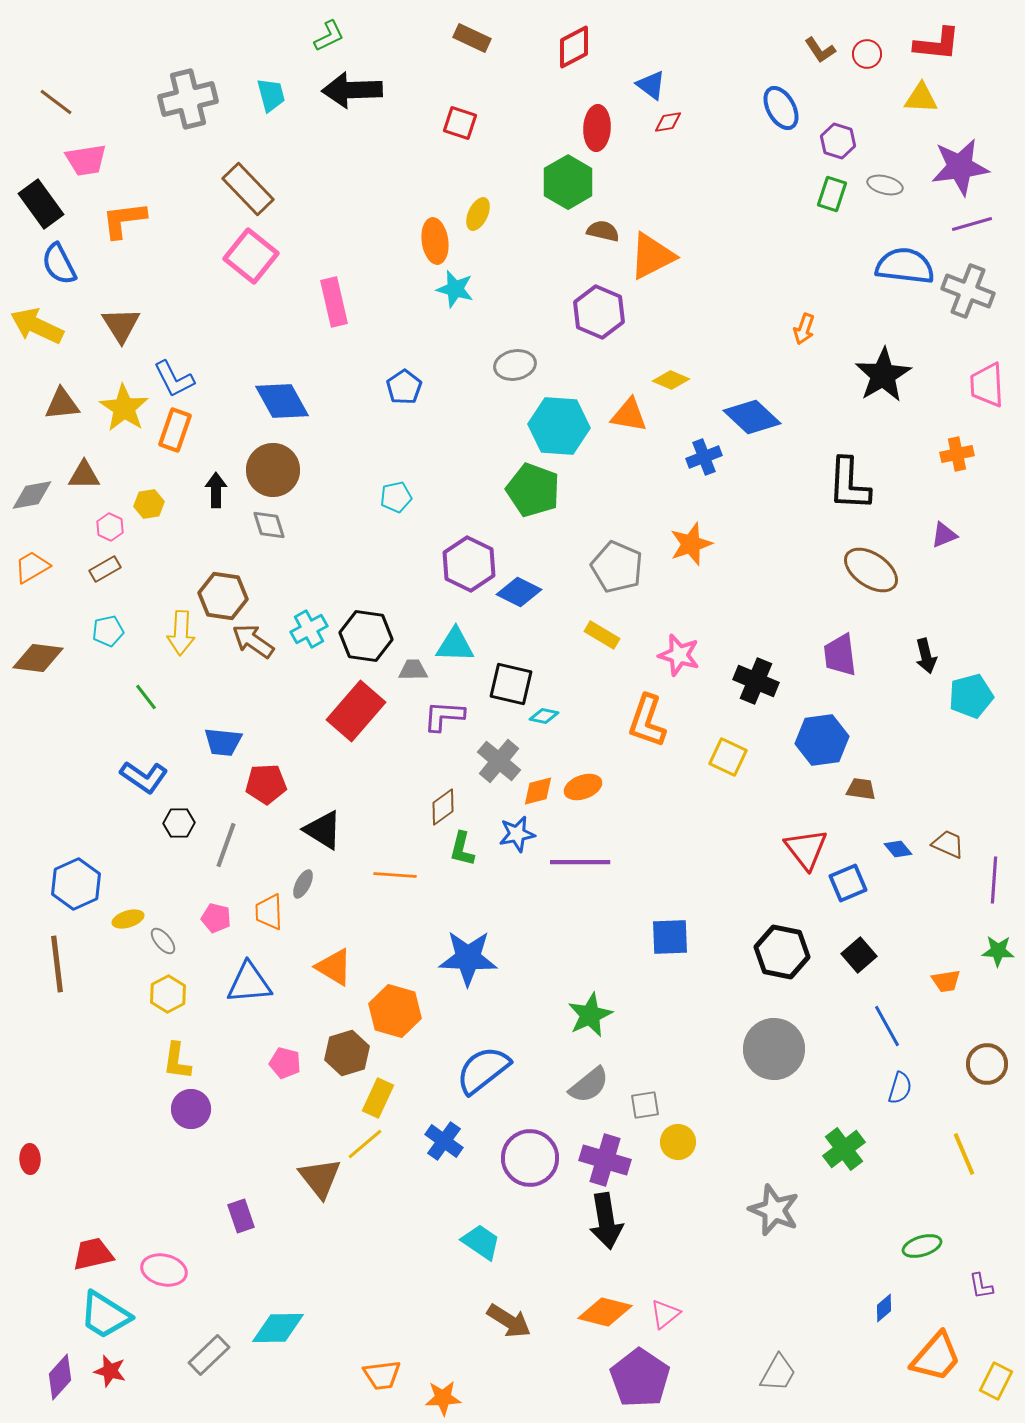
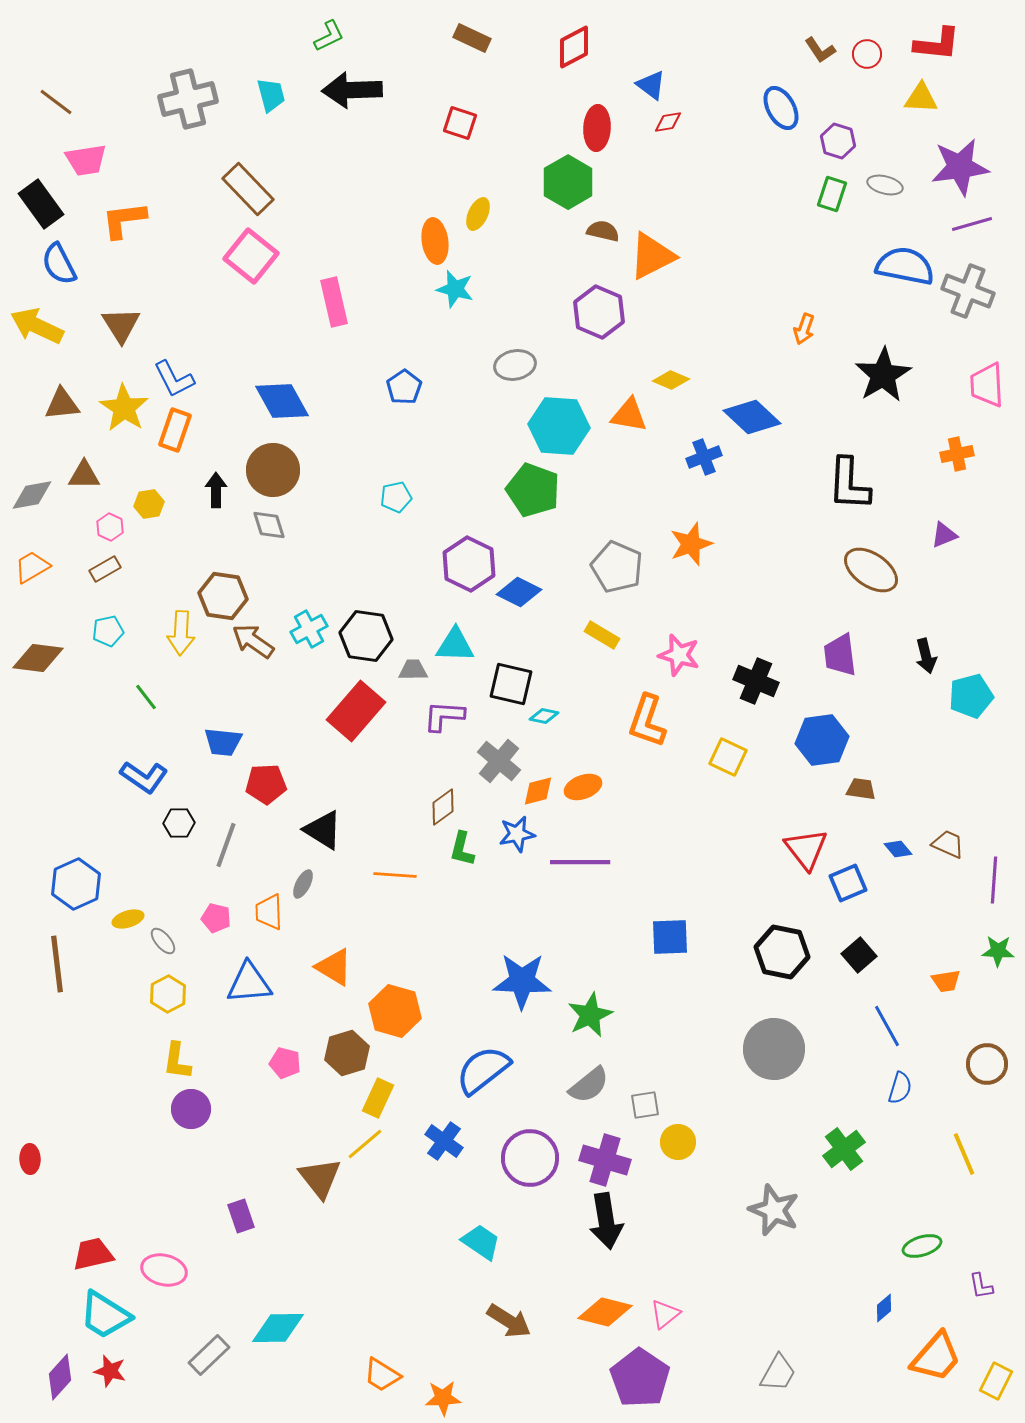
blue semicircle at (905, 266): rotated 4 degrees clockwise
blue star at (468, 958): moved 54 px right, 23 px down
orange trapezoid at (382, 1375): rotated 39 degrees clockwise
